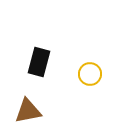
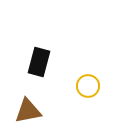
yellow circle: moved 2 px left, 12 px down
